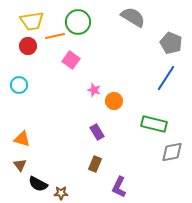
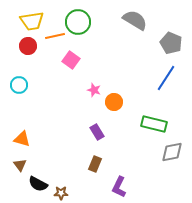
gray semicircle: moved 2 px right, 3 px down
orange circle: moved 1 px down
